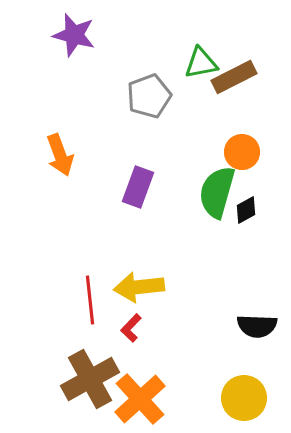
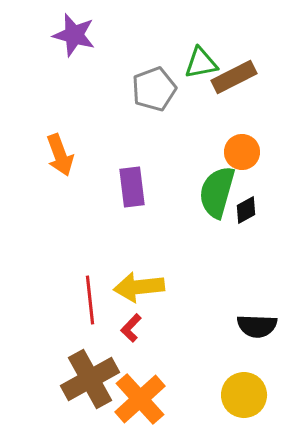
gray pentagon: moved 5 px right, 7 px up
purple rectangle: moved 6 px left; rotated 27 degrees counterclockwise
yellow circle: moved 3 px up
